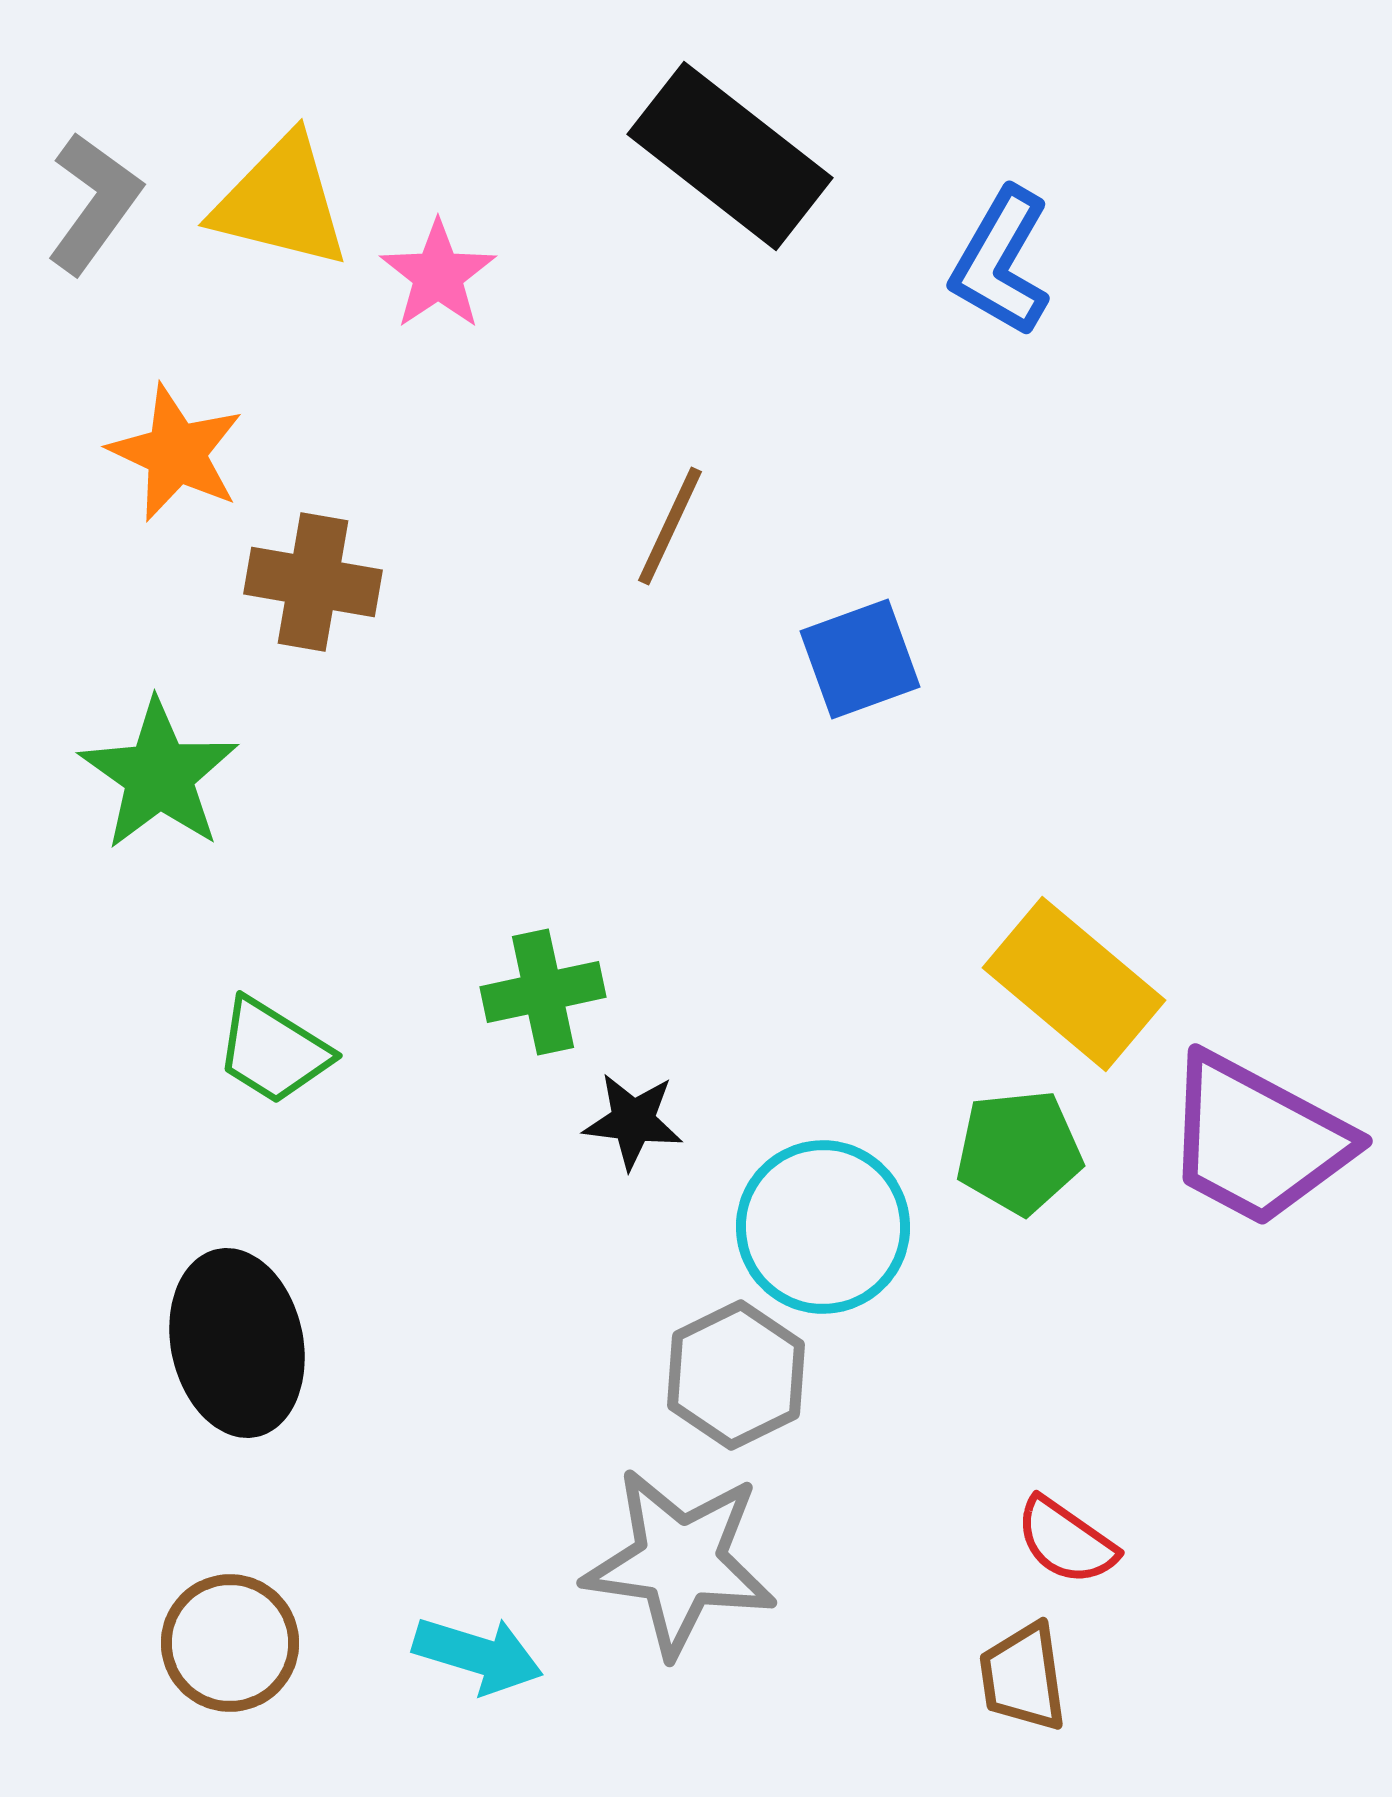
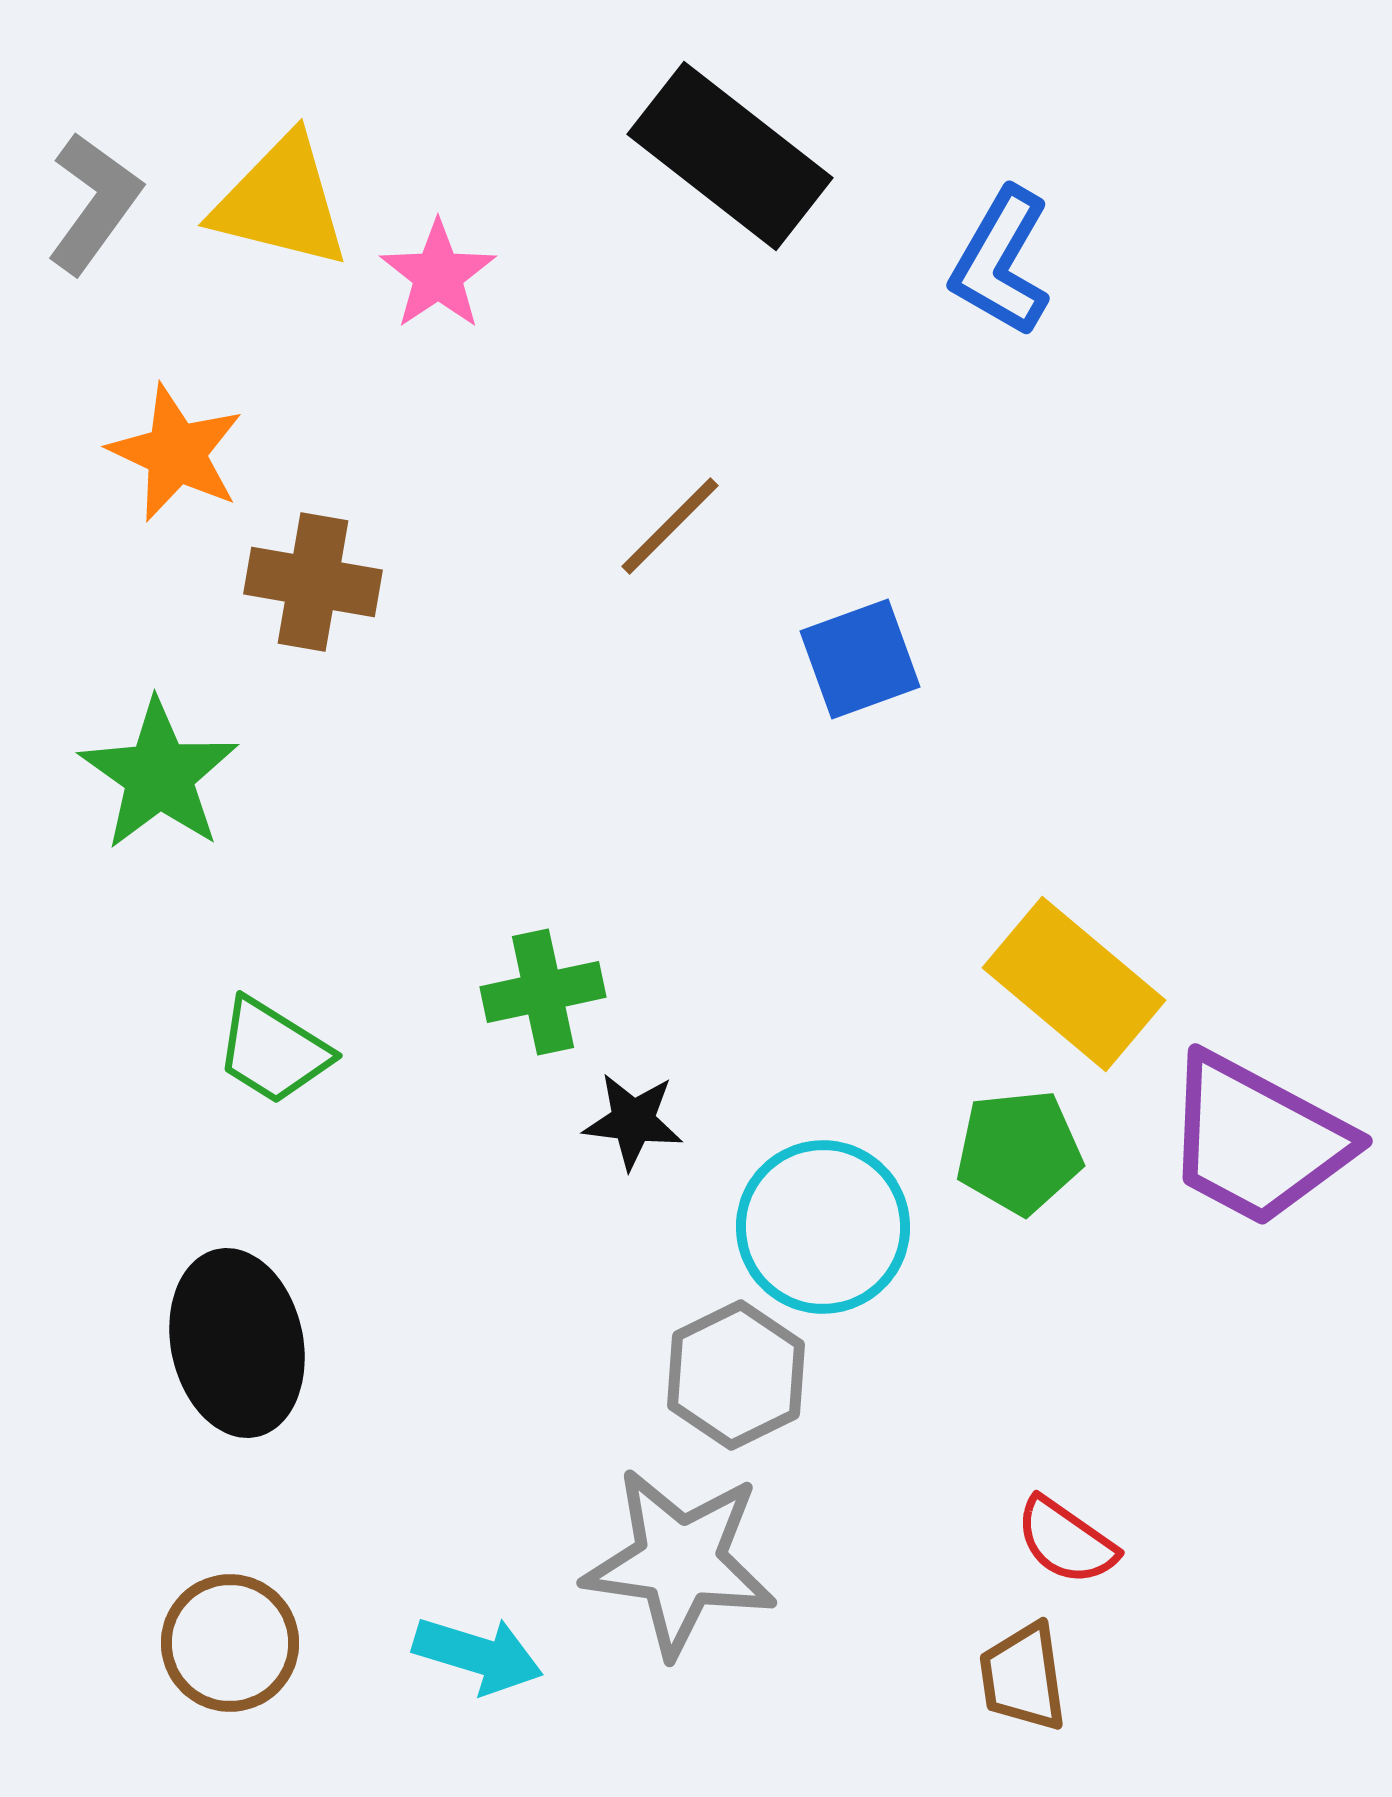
brown line: rotated 20 degrees clockwise
